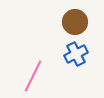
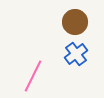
blue cross: rotated 10 degrees counterclockwise
